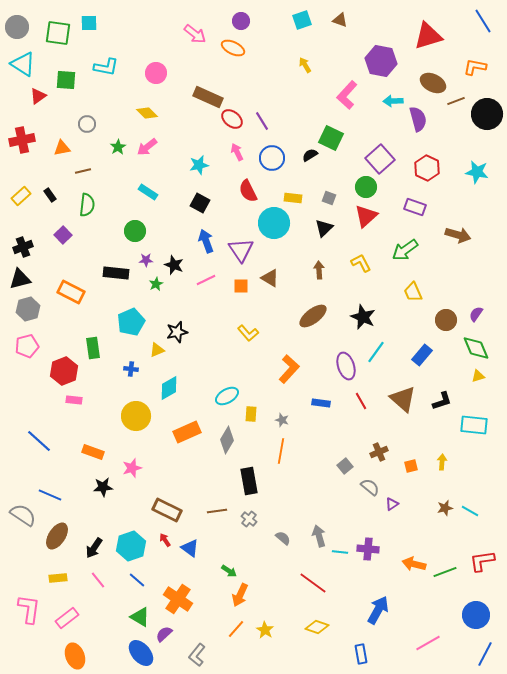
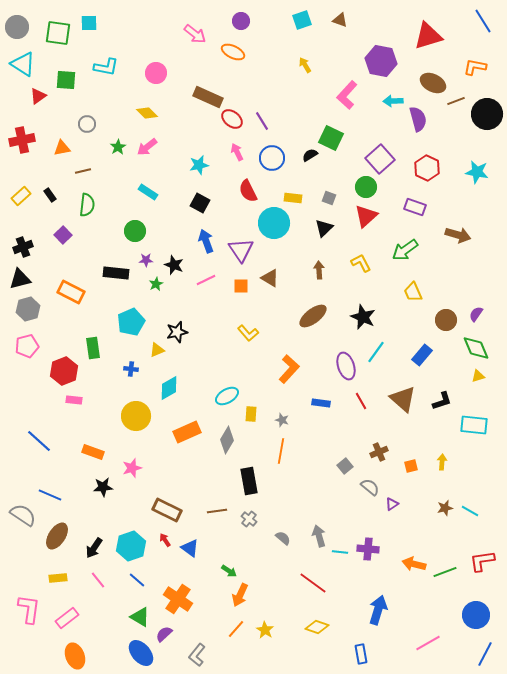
orange ellipse at (233, 48): moved 4 px down
blue arrow at (378, 610): rotated 12 degrees counterclockwise
